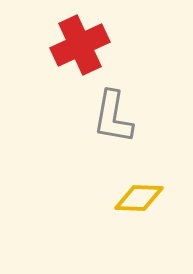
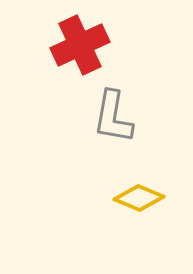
yellow diamond: rotated 21 degrees clockwise
